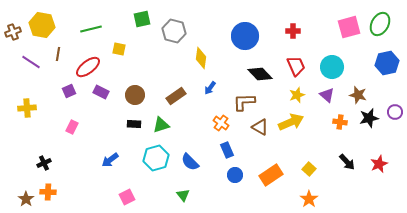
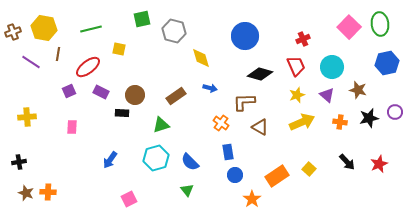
green ellipse at (380, 24): rotated 35 degrees counterclockwise
yellow hexagon at (42, 25): moved 2 px right, 3 px down
pink square at (349, 27): rotated 30 degrees counterclockwise
red cross at (293, 31): moved 10 px right, 8 px down; rotated 24 degrees counterclockwise
yellow diamond at (201, 58): rotated 25 degrees counterclockwise
black diamond at (260, 74): rotated 30 degrees counterclockwise
blue arrow at (210, 88): rotated 112 degrees counterclockwise
brown star at (358, 95): moved 5 px up
yellow cross at (27, 108): moved 9 px down
yellow arrow at (291, 122): moved 11 px right
black rectangle at (134, 124): moved 12 px left, 11 px up
pink rectangle at (72, 127): rotated 24 degrees counterclockwise
blue rectangle at (227, 150): moved 1 px right, 2 px down; rotated 14 degrees clockwise
blue arrow at (110, 160): rotated 18 degrees counterclockwise
black cross at (44, 163): moved 25 px left, 1 px up; rotated 16 degrees clockwise
orange rectangle at (271, 175): moved 6 px right, 1 px down
green triangle at (183, 195): moved 4 px right, 5 px up
pink square at (127, 197): moved 2 px right, 2 px down
brown star at (26, 199): moved 6 px up; rotated 14 degrees counterclockwise
orange star at (309, 199): moved 57 px left
